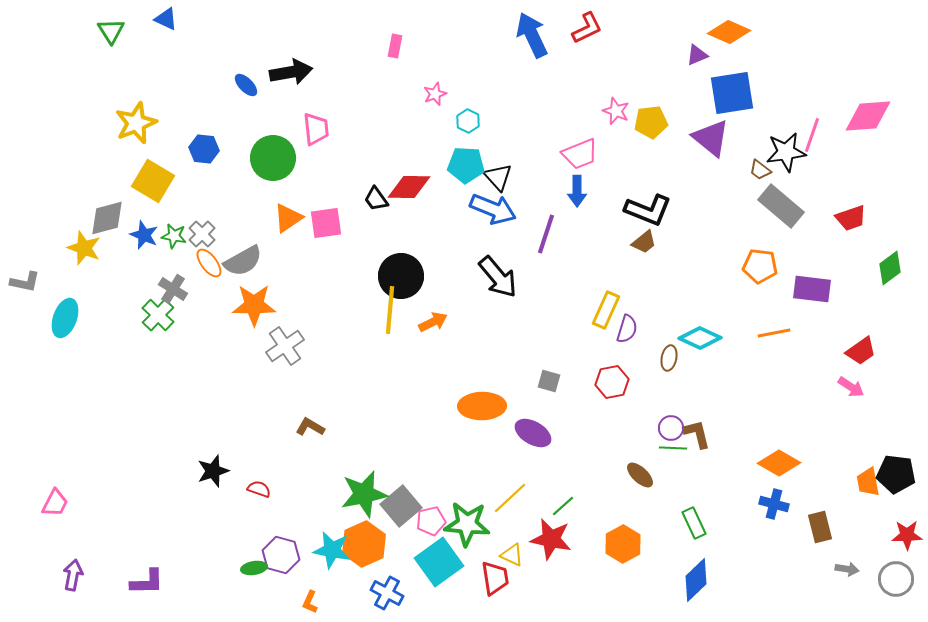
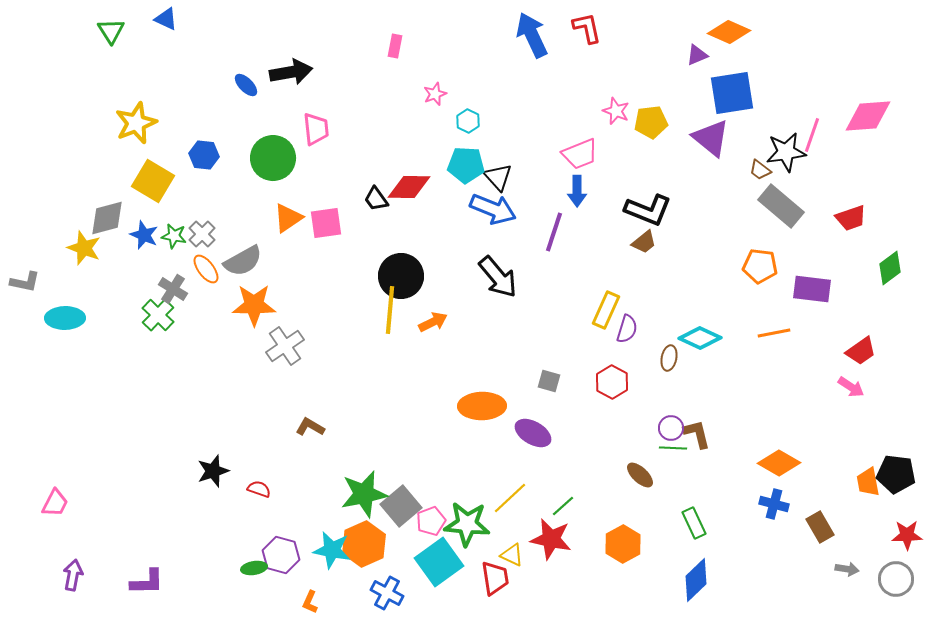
red L-shape at (587, 28): rotated 76 degrees counterclockwise
blue hexagon at (204, 149): moved 6 px down
purple line at (546, 234): moved 8 px right, 2 px up
orange ellipse at (209, 263): moved 3 px left, 6 px down
cyan ellipse at (65, 318): rotated 69 degrees clockwise
red hexagon at (612, 382): rotated 20 degrees counterclockwise
pink pentagon at (431, 521): rotated 8 degrees counterclockwise
brown rectangle at (820, 527): rotated 16 degrees counterclockwise
